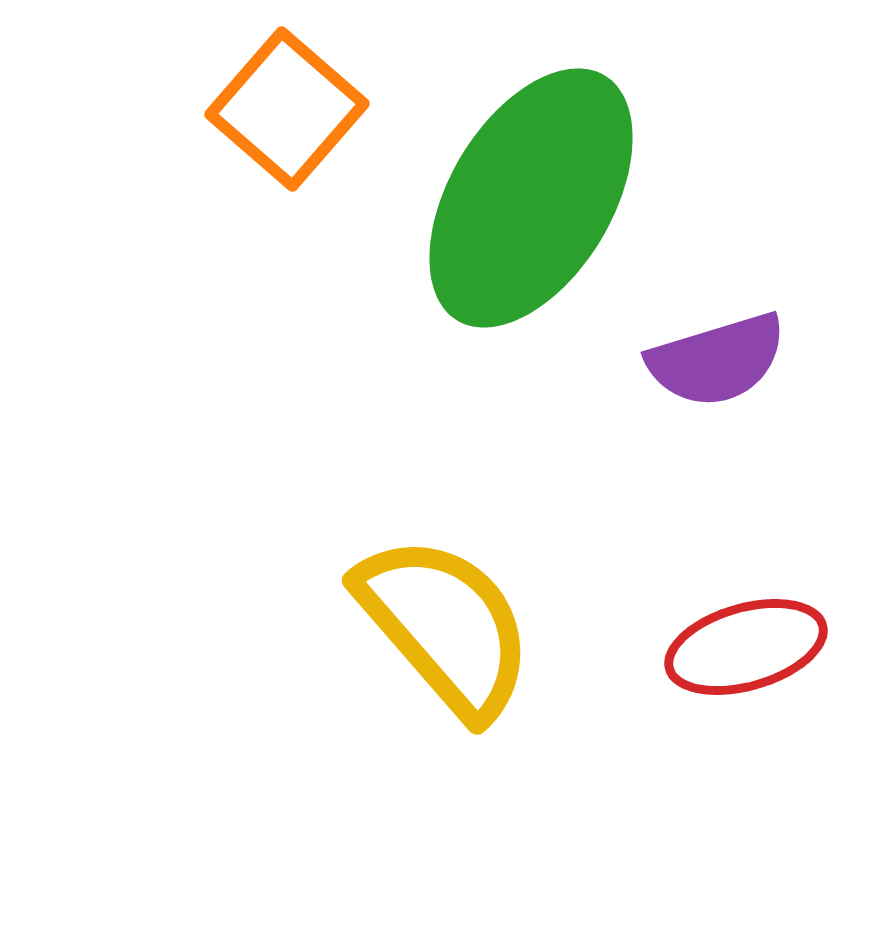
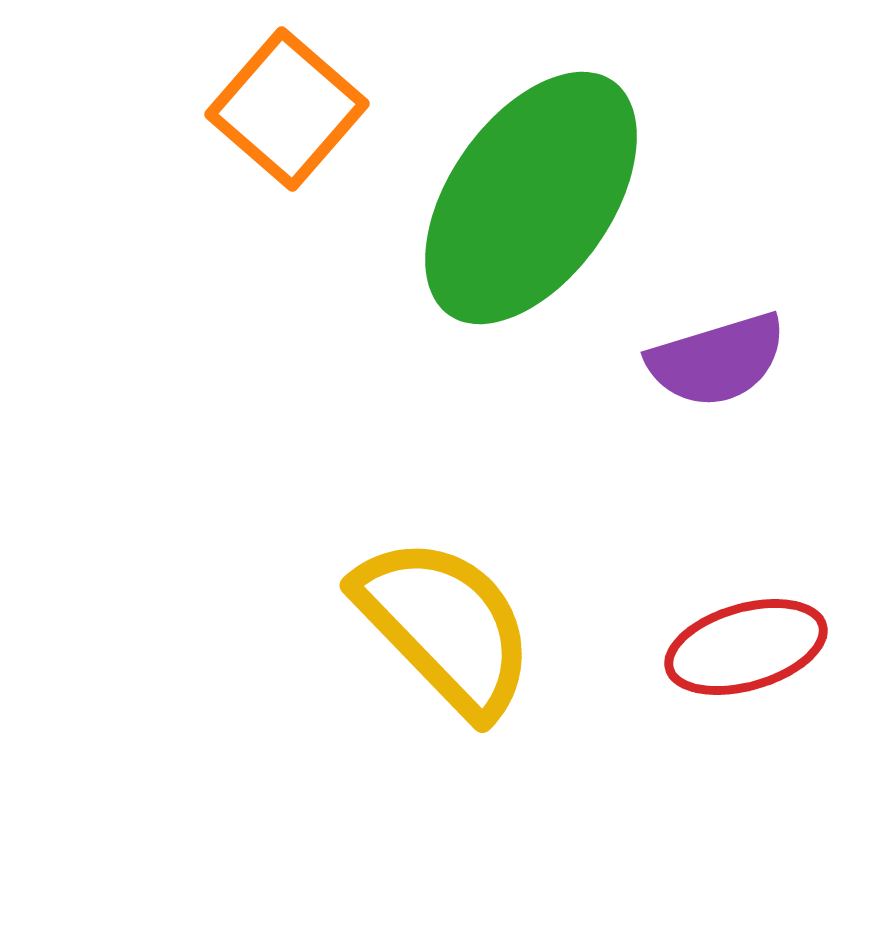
green ellipse: rotated 4 degrees clockwise
yellow semicircle: rotated 3 degrees counterclockwise
